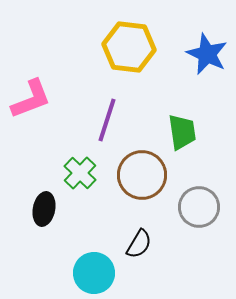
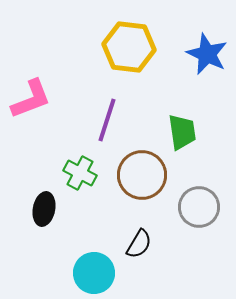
green cross: rotated 16 degrees counterclockwise
